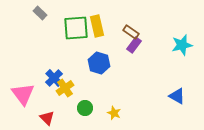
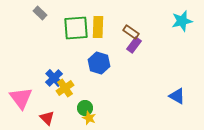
yellow rectangle: moved 1 px right, 1 px down; rotated 15 degrees clockwise
cyan star: moved 24 px up
pink triangle: moved 2 px left, 4 px down
yellow star: moved 25 px left, 5 px down
